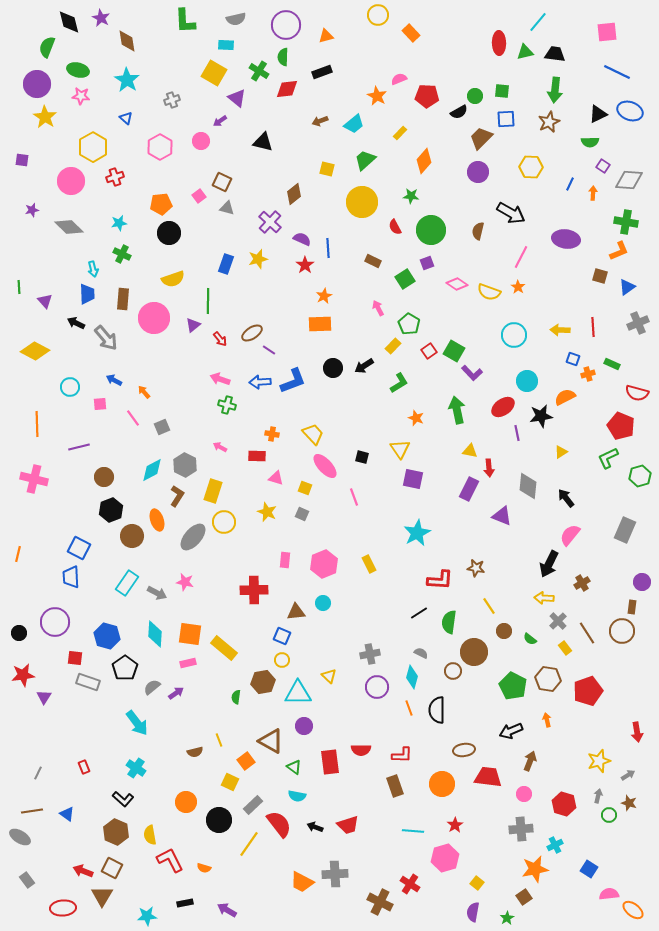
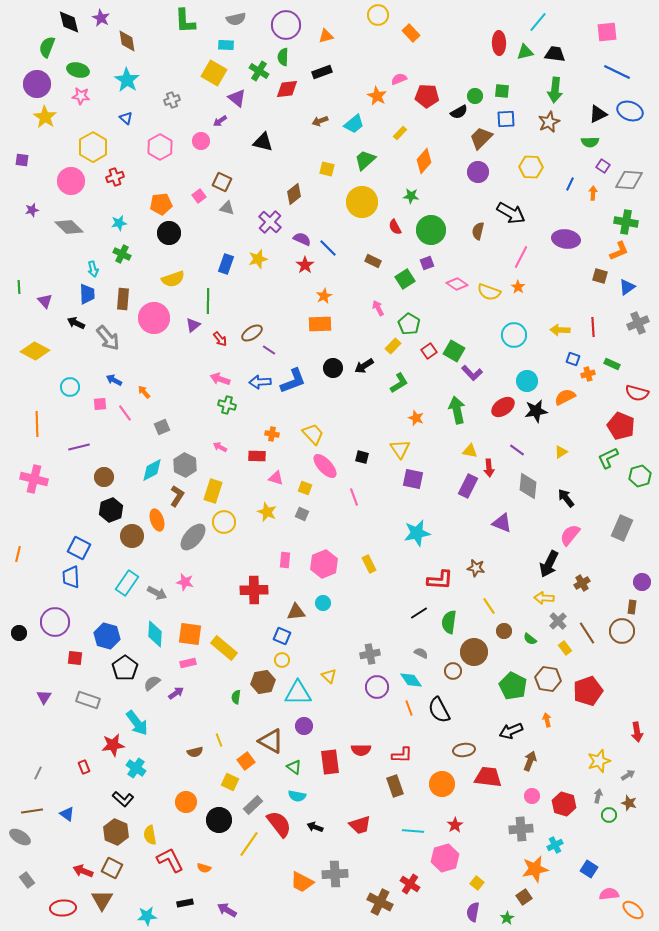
blue line at (328, 248): rotated 42 degrees counterclockwise
gray arrow at (106, 338): moved 2 px right
black star at (541, 416): moved 5 px left, 5 px up
pink line at (133, 418): moved 8 px left, 5 px up
purple line at (517, 433): moved 17 px down; rotated 42 degrees counterclockwise
purple rectangle at (469, 489): moved 1 px left, 3 px up
purple triangle at (502, 516): moved 7 px down
gray rectangle at (625, 530): moved 3 px left, 2 px up
cyan star at (417, 533): rotated 16 degrees clockwise
red star at (23, 675): moved 90 px right, 70 px down
cyan diamond at (412, 677): moved 1 px left, 3 px down; rotated 50 degrees counterclockwise
gray rectangle at (88, 682): moved 18 px down
gray semicircle at (152, 687): moved 4 px up
black semicircle at (437, 710): moved 2 px right; rotated 28 degrees counterclockwise
pink circle at (524, 794): moved 8 px right, 2 px down
red trapezoid at (348, 825): moved 12 px right
brown triangle at (102, 896): moved 4 px down
